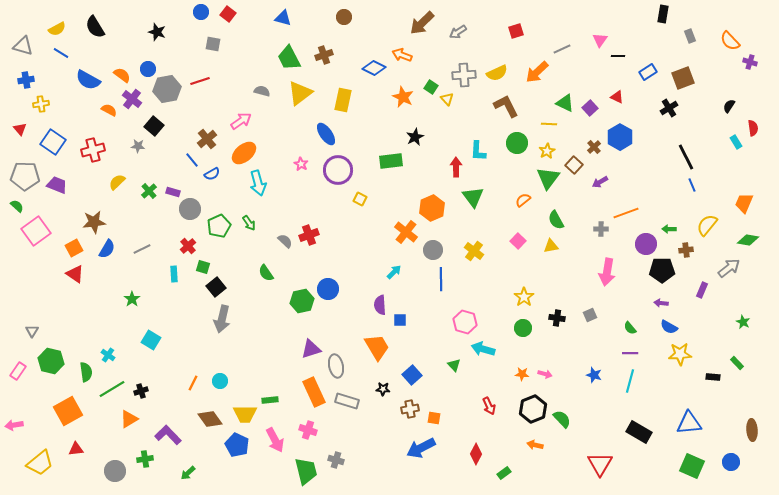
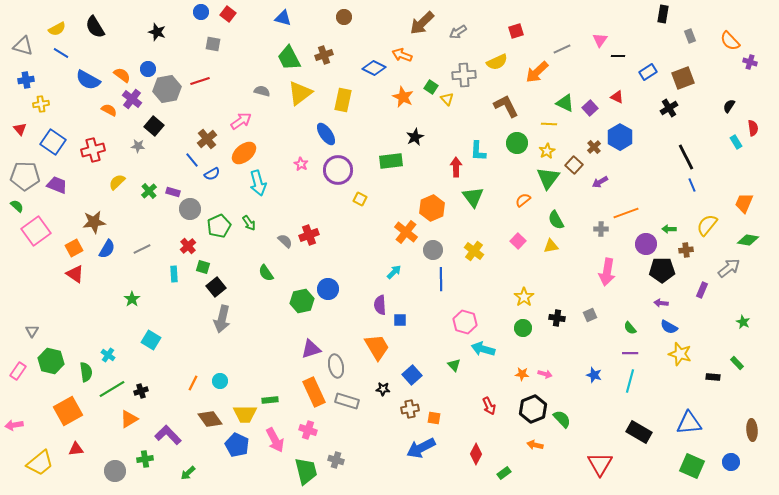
yellow semicircle at (497, 73): moved 11 px up
yellow star at (680, 354): rotated 20 degrees clockwise
